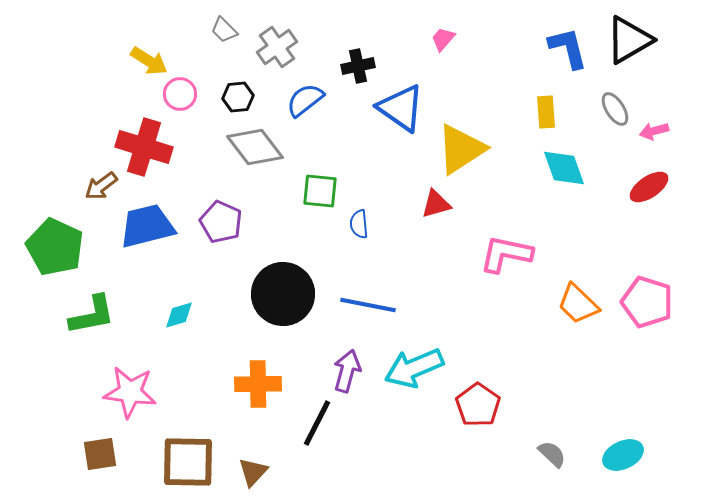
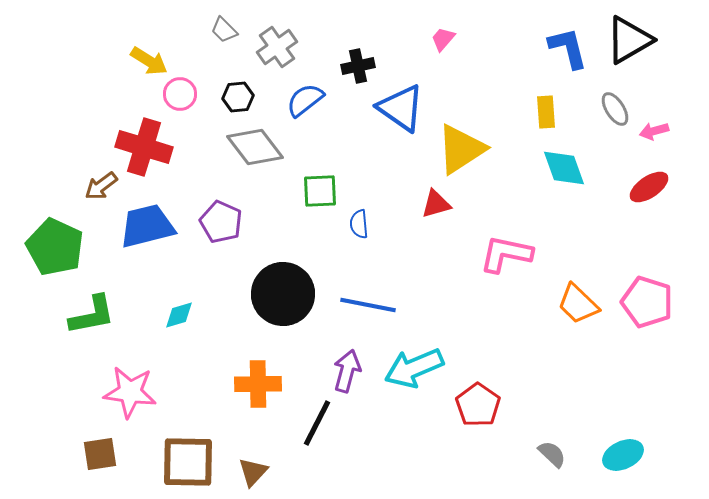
green square at (320, 191): rotated 9 degrees counterclockwise
